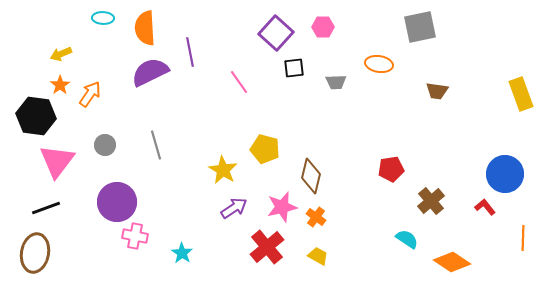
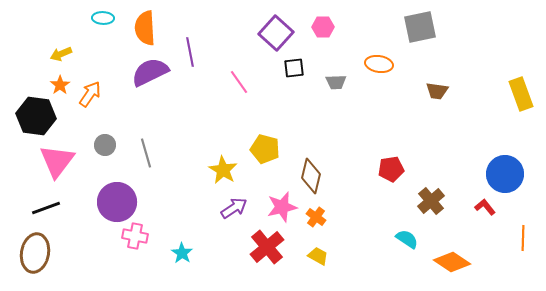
gray line: moved 10 px left, 8 px down
